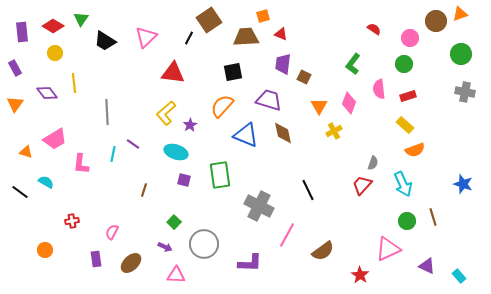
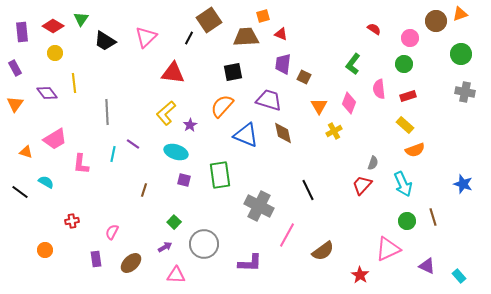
purple arrow at (165, 247): rotated 56 degrees counterclockwise
